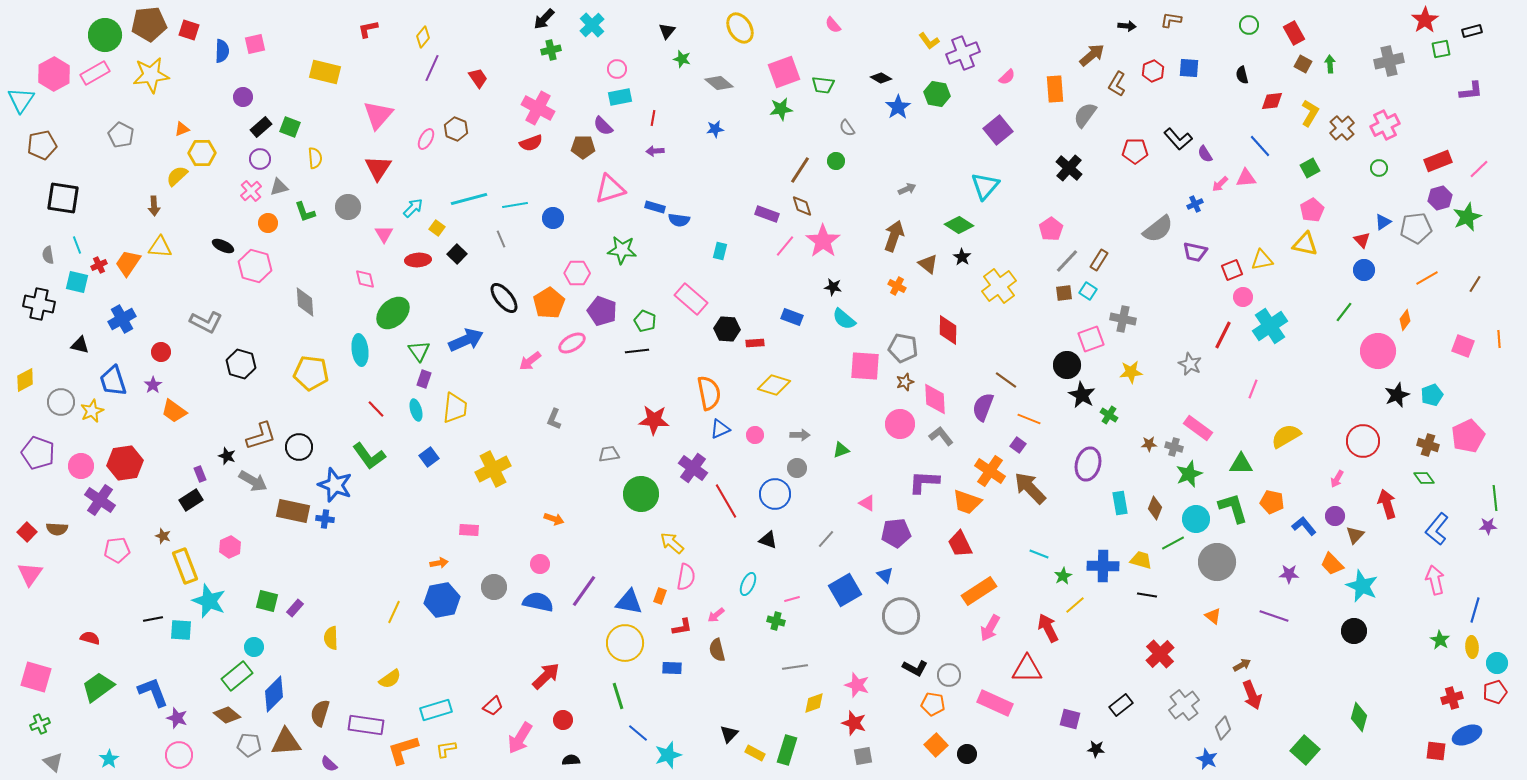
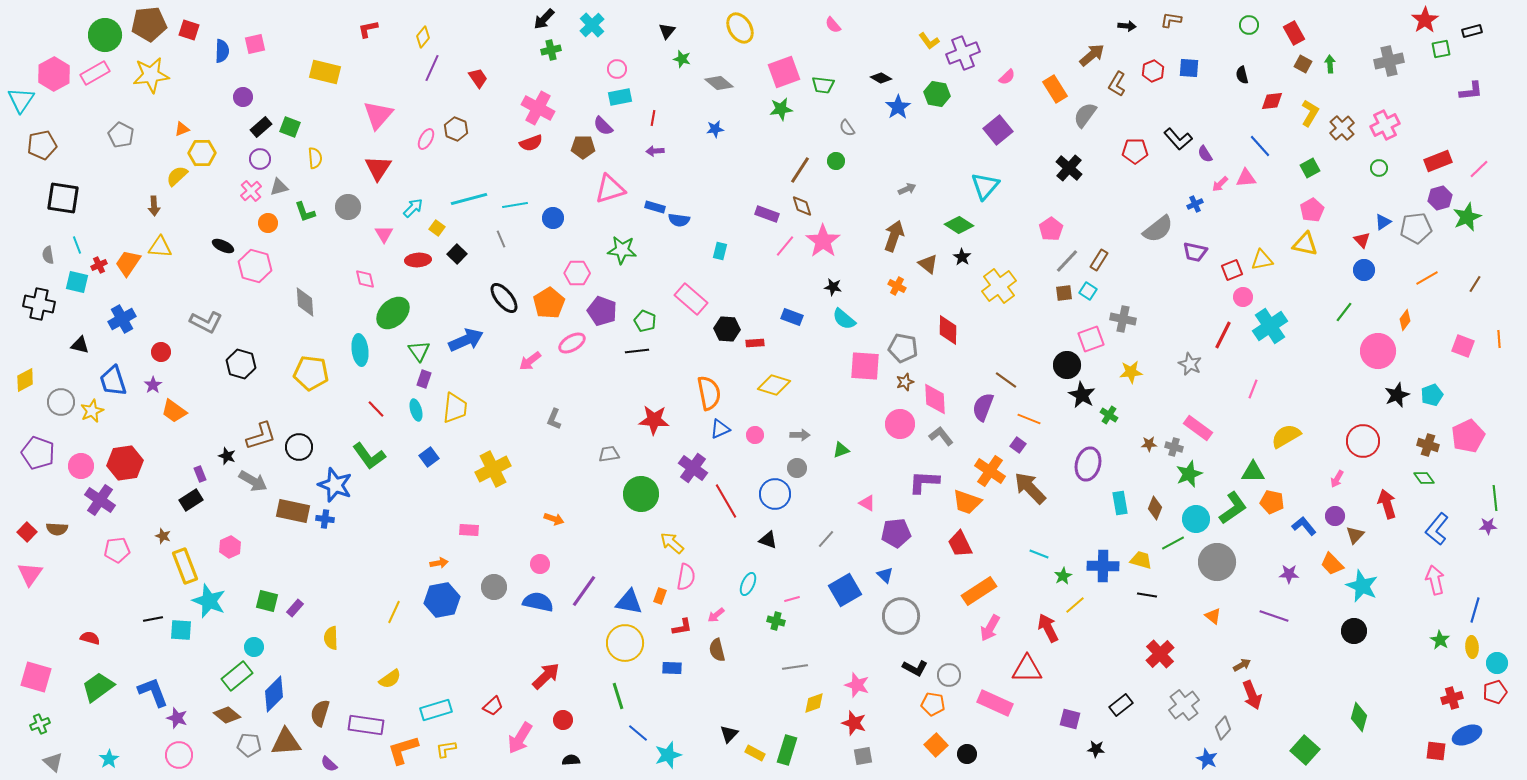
orange rectangle at (1055, 89): rotated 28 degrees counterclockwise
green triangle at (1241, 464): moved 12 px right, 8 px down
green L-shape at (1233, 508): rotated 72 degrees clockwise
